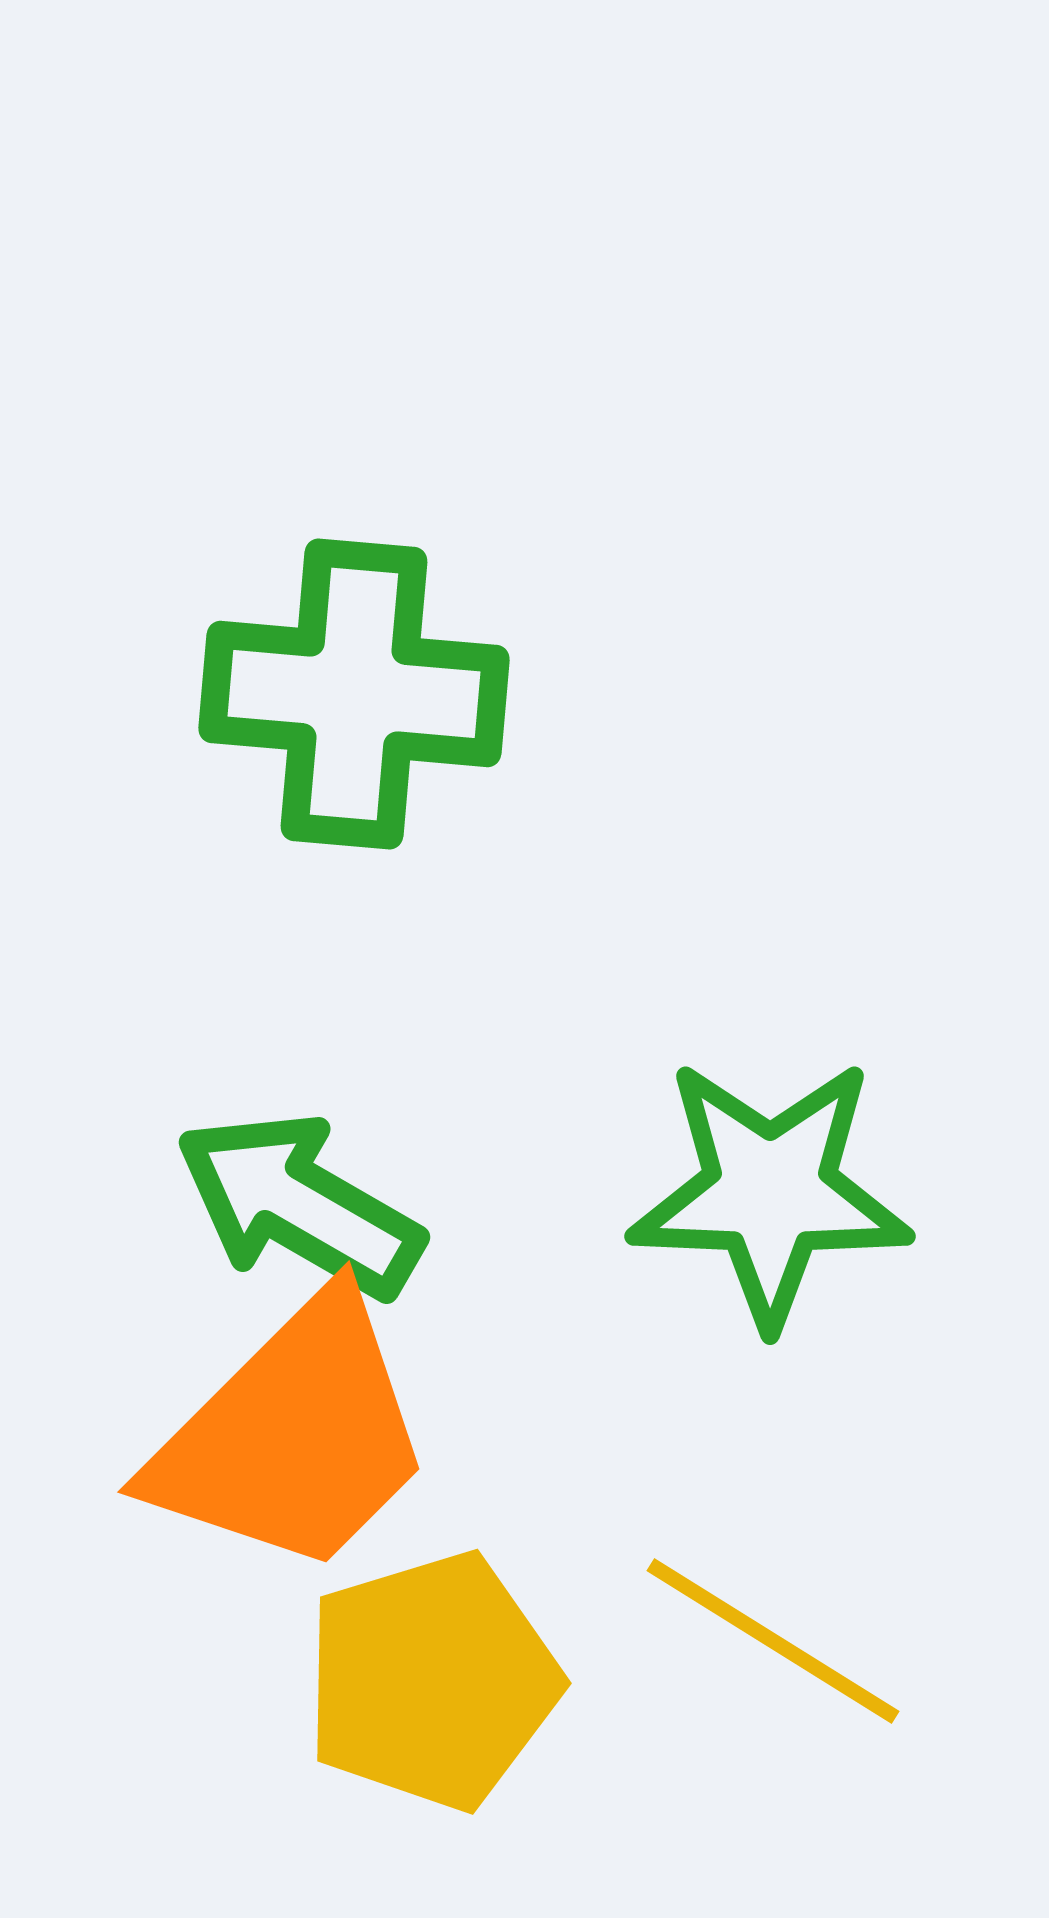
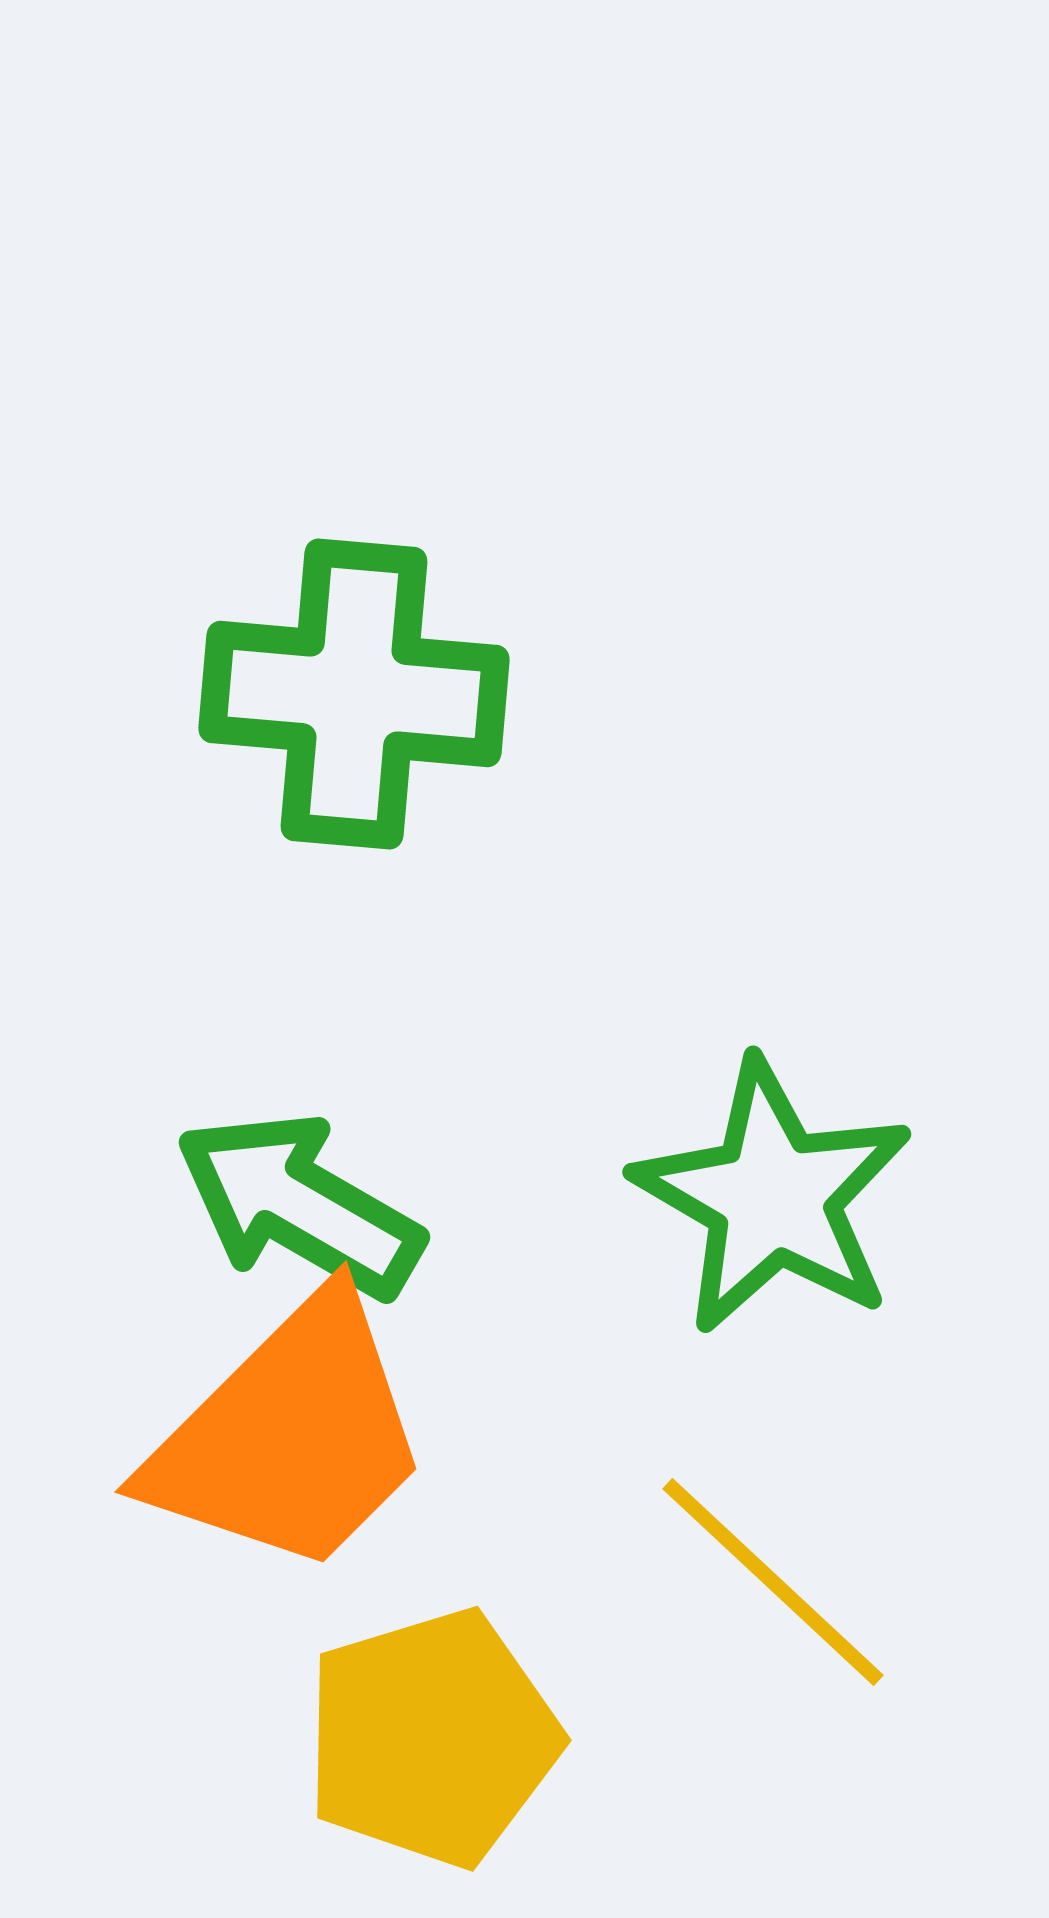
green star: moved 3 px right, 5 px down; rotated 28 degrees clockwise
orange trapezoid: moved 3 px left
yellow line: moved 59 px up; rotated 11 degrees clockwise
yellow pentagon: moved 57 px down
